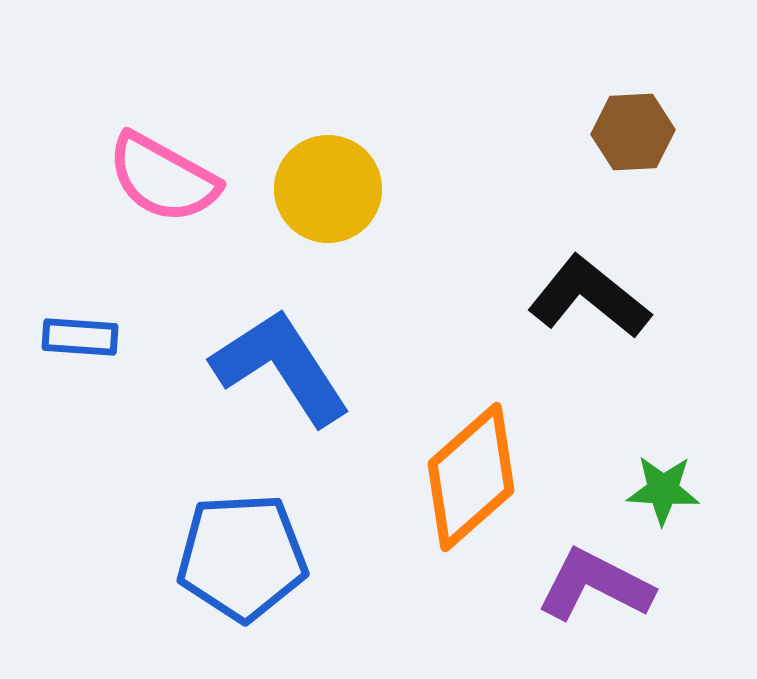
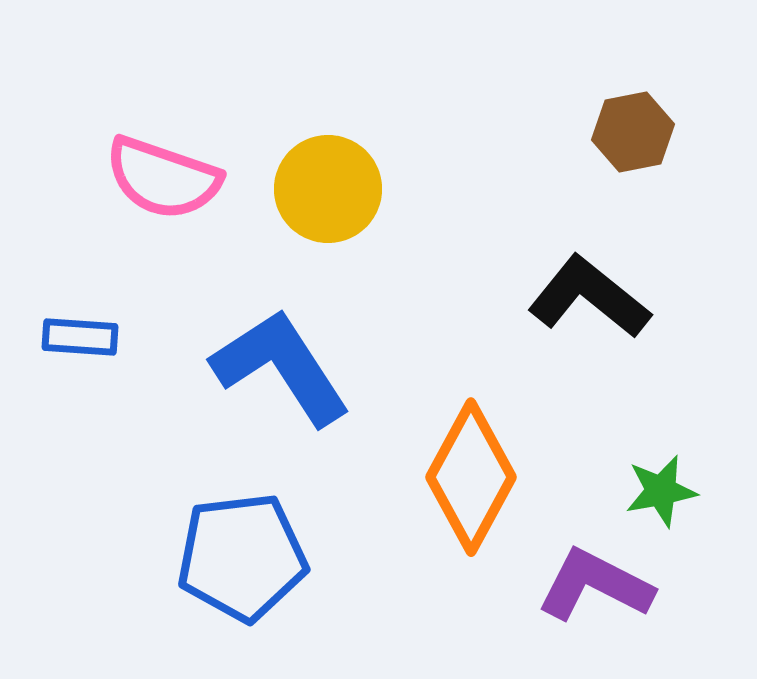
brown hexagon: rotated 8 degrees counterclockwise
pink semicircle: rotated 10 degrees counterclockwise
orange diamond: rotated 20 degrees counterclockwise
green star: moved 2 px left, 1 px down; rotated 14 degrees counterclockwise
blue pentagon: rotated 4 degrees counterclockwise
